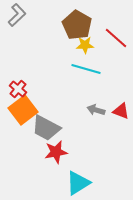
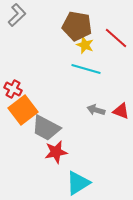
brown pentagon: moved 1 px down; rotated 20 degrees counterclockwise
yellow star: rotated 24 degrees clockwise
red cross: moved 5 px left; rotated 12 degrees counterclockwise
